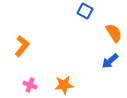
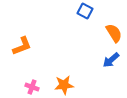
orange L-shape: rotated 30 degrees clockwise
blue arrow: moved 1 px right, 1 px up
pink cross: moved 2 px right, 2 px down
